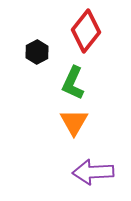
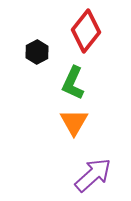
purple arrow: moved 3 px down; rotated 141 degrees clockwise
